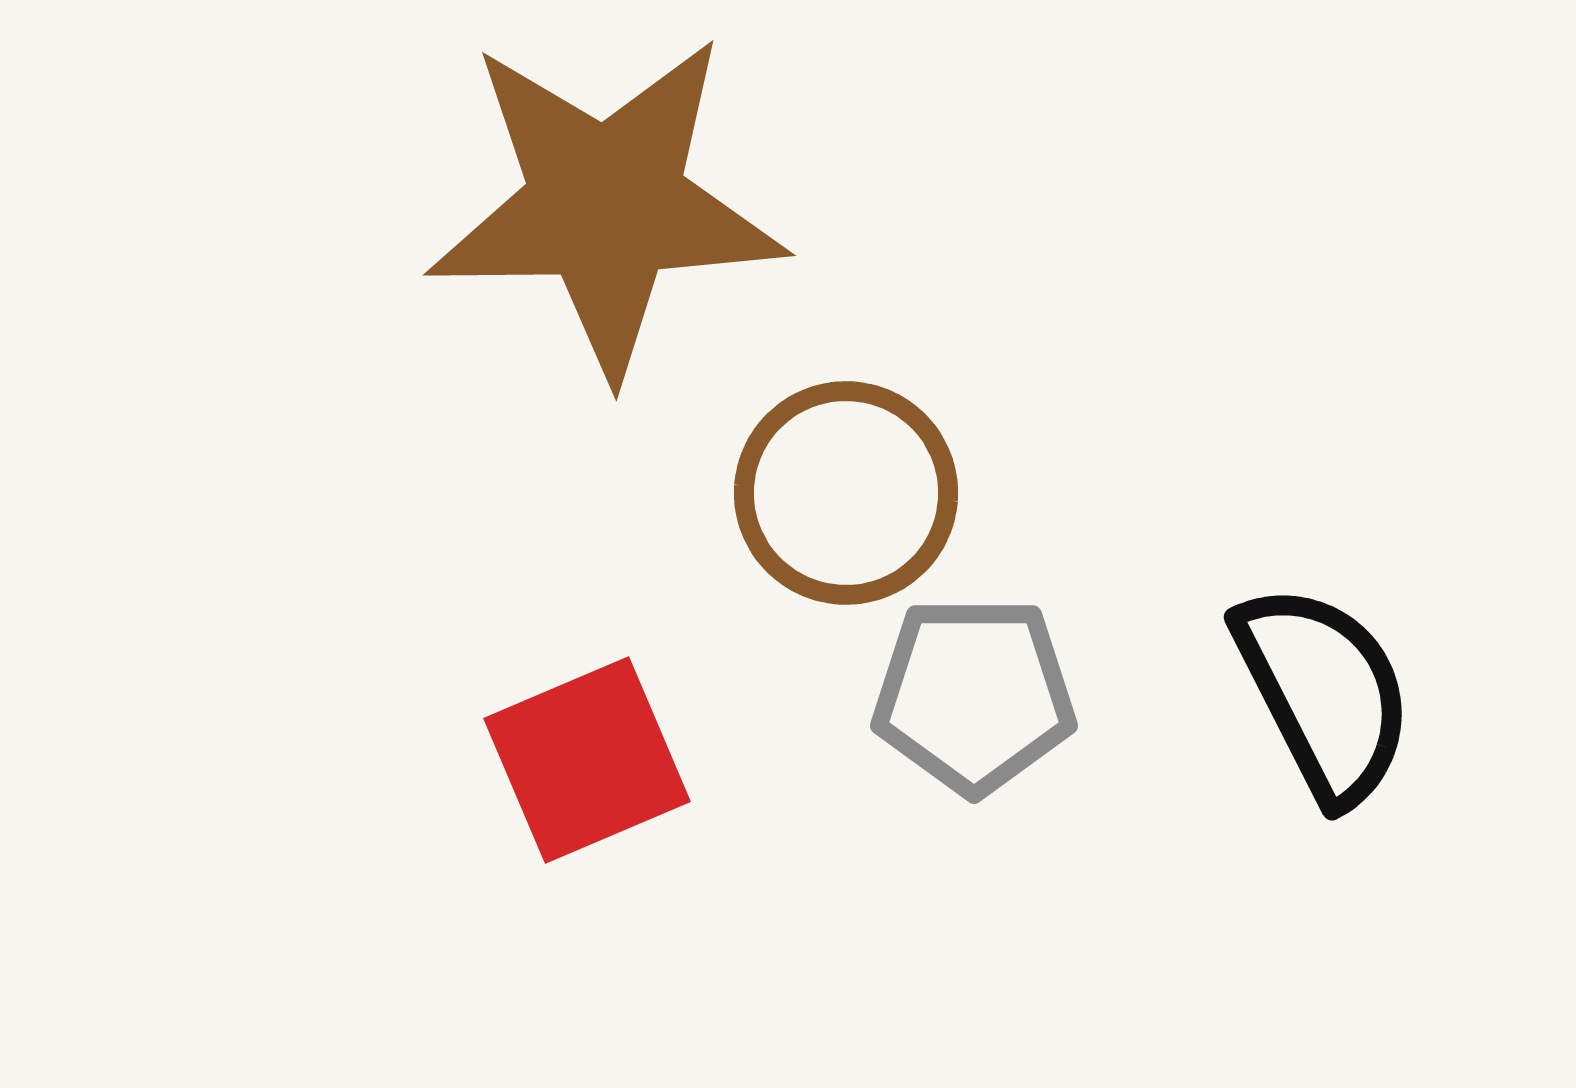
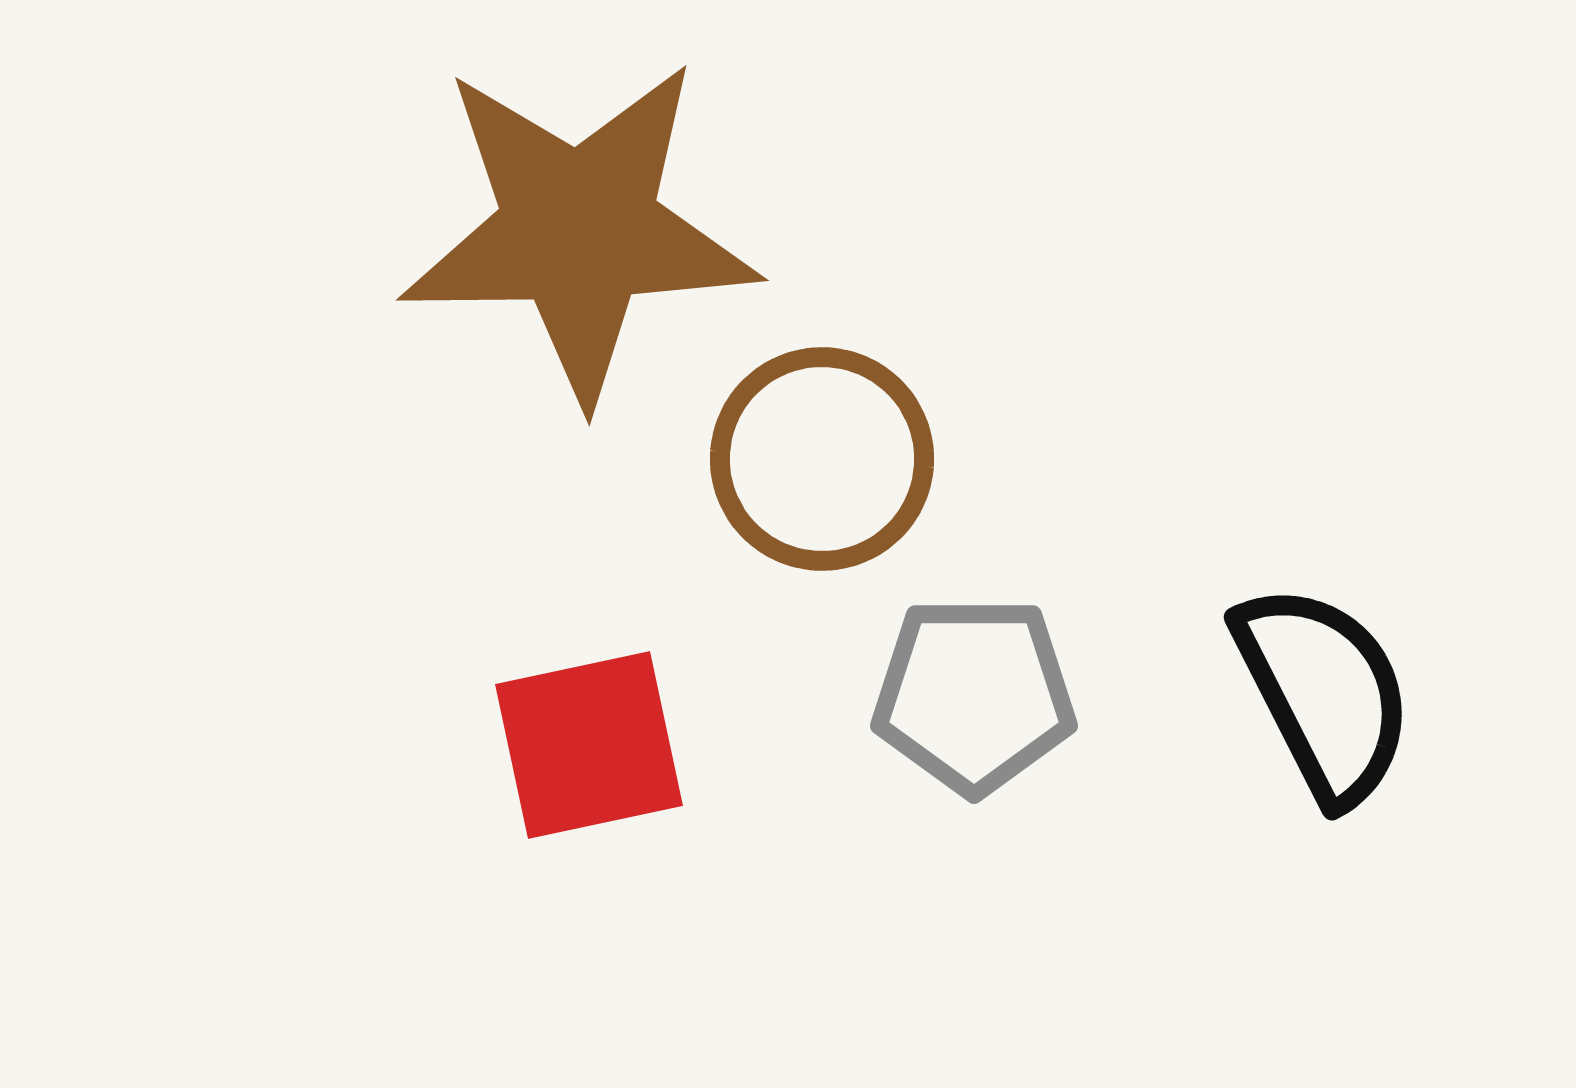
brown star: moved 27 px left, 25 px down
brown circle: moved 24 px left, 34 px up
red square: moved 2 px right, 15 px up; rotated 11 degrees clockwise
